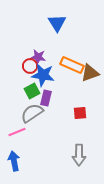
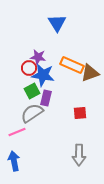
red circle: moved 1 px left, 2 px down
